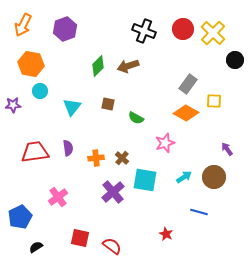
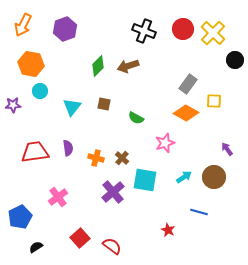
brown square: moved 4 px left
orange cross: rotated 21 degrees clockwise
red star: moved 2 px right, 4 px up
red square: rotated 36 degrees clockwise
